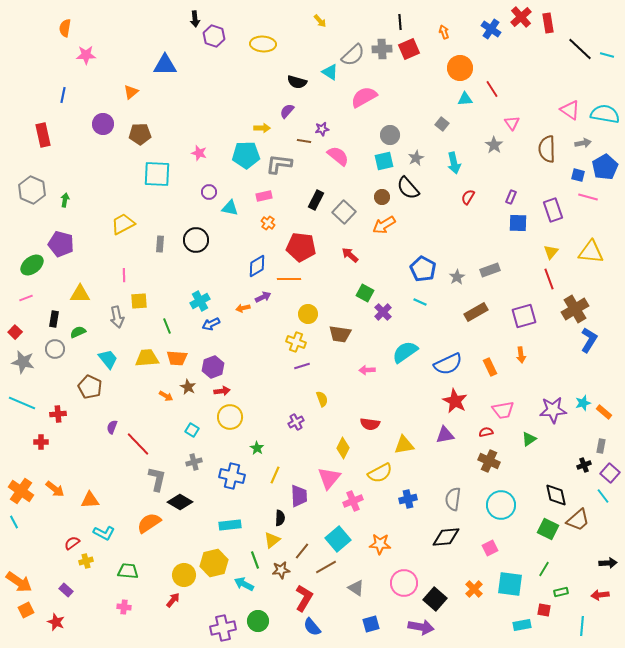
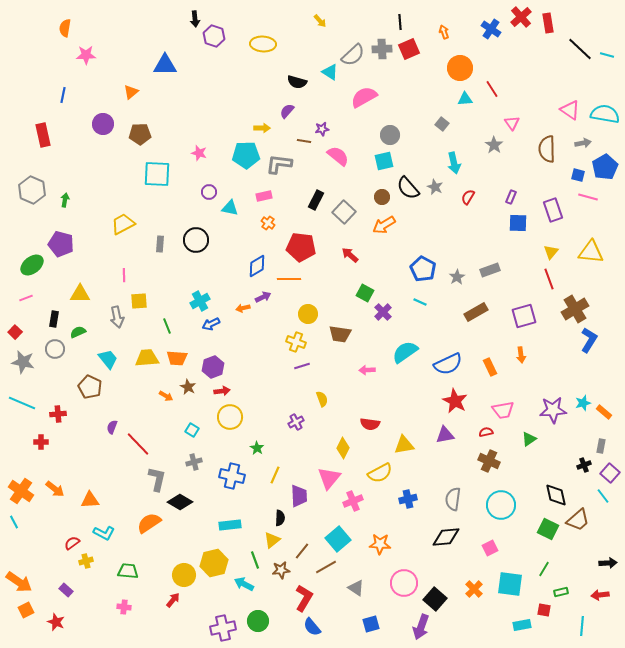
gray star at (416, 158): moved 19 px right, 29 px down; rotated 21 degrees counterclockwise
purple arrow at (421, 627): rotated 100 degrees clockwise
